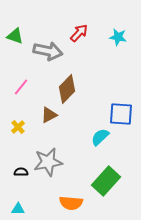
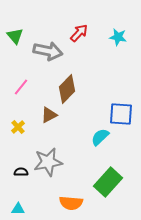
green triangle: rotated 30 degrees clockwise
green rectangle: moved 2 px right, 1 px down
